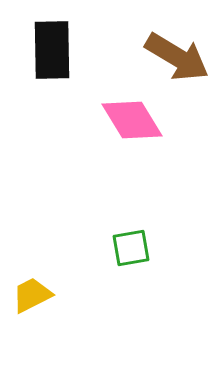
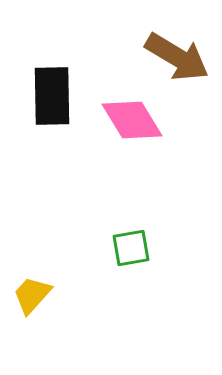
black rectangle: moved 46 px down
yellow trapezoid: rotated 21 degrees counterclockwise
